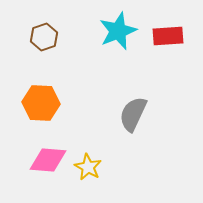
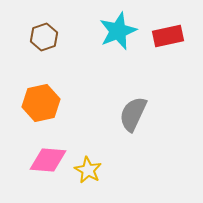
red rectangle: rotated 8 degrees counterclockwise
orange hexagon: rotated 15 degrees counterclockwise
yellow star: moved 3 px down
